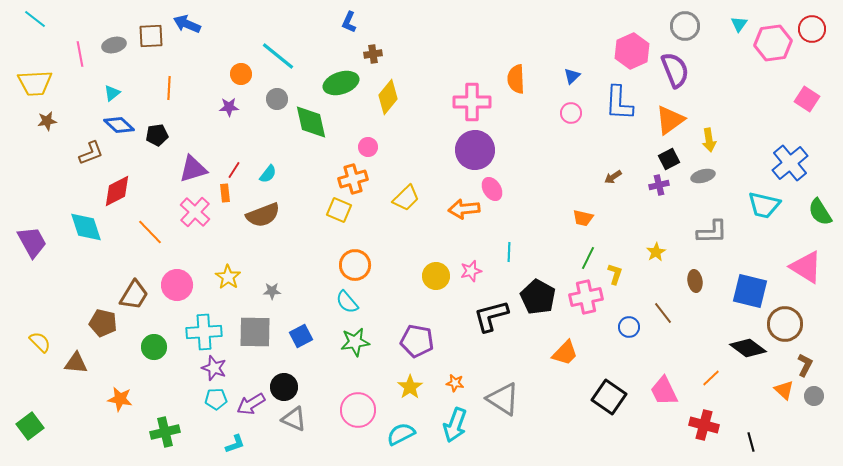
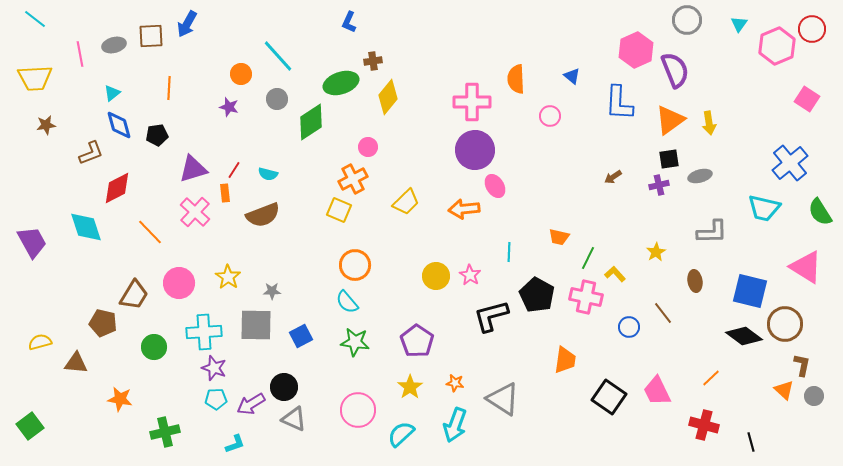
blue arrow at (187, 24): rotated 84 degrees counterclockwise
gray circle at (685, 26): moved 2 px right, 6 px up
pink hexagon at (773, 43): moved 4 px right, 3 px down; rotated 15 degrees counterclockwise
pink hexagon at (632, 51): moved 4 px right, 1 px up
brown cross at (373, 54): moved 7 px down
cyan line at (278, 56): rotated 9 degrees clockwise
blue triangle at (572, 76): rotated 36 degrees counterclockwise
yellow trapezoid at (35, 83): moved 5 px up
purple star at (229, 107): rotated 18 degrees clockwise
pink circle at (571, 113): moved 21 px left, 3 px down
brown star at (47, 121): moved 1 px left, 4 px down
green diamond at (311, 122): rotated 69 degrees clockwise
blue diamond at (119, 125): rotated 32 degrees clockwise
yellow arrow at (709, 140): moved 17 px up
black square at (669, 159): rotated 20 degrees clockwise
cyan semicircle at (268, 174): rotated 66 degrees clockwise
gray ellipse at (703, 176): moved 3 px left
orange cross at (353, 179): rotated 12 degrees counterclockwise
pink ellipse at (492, 189): moved 3 px right, 3 px up
red diamond at (117, 191): moved 3 px up
yellow trapezoid at (406, 198): moved 4 px down
cyan trapezoid at (764, 205): moved 3 px down
orange trapezoid at (583, 218): moved 24 px left, 19 px down
pink star at (471, 271): moved 1 px left, 4 px down; rotated 25 degrees counterclockwise
yellow L-shape at (615, 274): rotated 60 degrees counterclockwise
pink circle at (177, 285): moved 2 px right, 2 px up
black pentagon at (538, 297): moved 1 px left, 2 px up
pink cross at (586, 297): rotated 24 degrees clockwise
gray square at (255, 332): moved 1 px right, 7 px up
purple pentagon at (417, 341): rotated 24 degrees clockwise
yellow semicircle at (40, 342): rotated 60 degrees counterclockwise
green star at (355, 342): rotated 16 degrees clockwise
black diamond at (748, 348): moved 4 px left, 12 px up
orange trapezoid at (565, 353): moved 7 px down; rotated 36 degrees counterclockwise
brown L-shape at (805, 365): moved 3 px left; rotated 15 degrees counterclockwise
pink trapezoid at (664, 391): moved 7 px left
cyan semicircle at (401, 434): rotated 16 degrees counterclockwise
